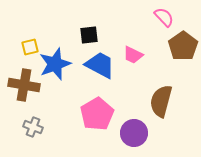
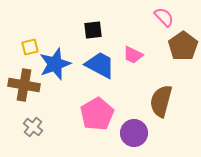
black square: moved 4 px right, 5 px up
gray cross: rotated 18 degrees clockwise
